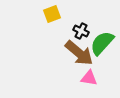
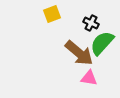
black cross: moved 10 px right, 8 px up
